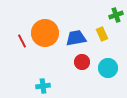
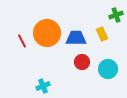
orange circle: moved 2 px right
blue trapezoid: rotated 10 degrees clockwise
cyan circle: moved 1 px down
cyan cross: rotated 16 degrees counterclockwise
